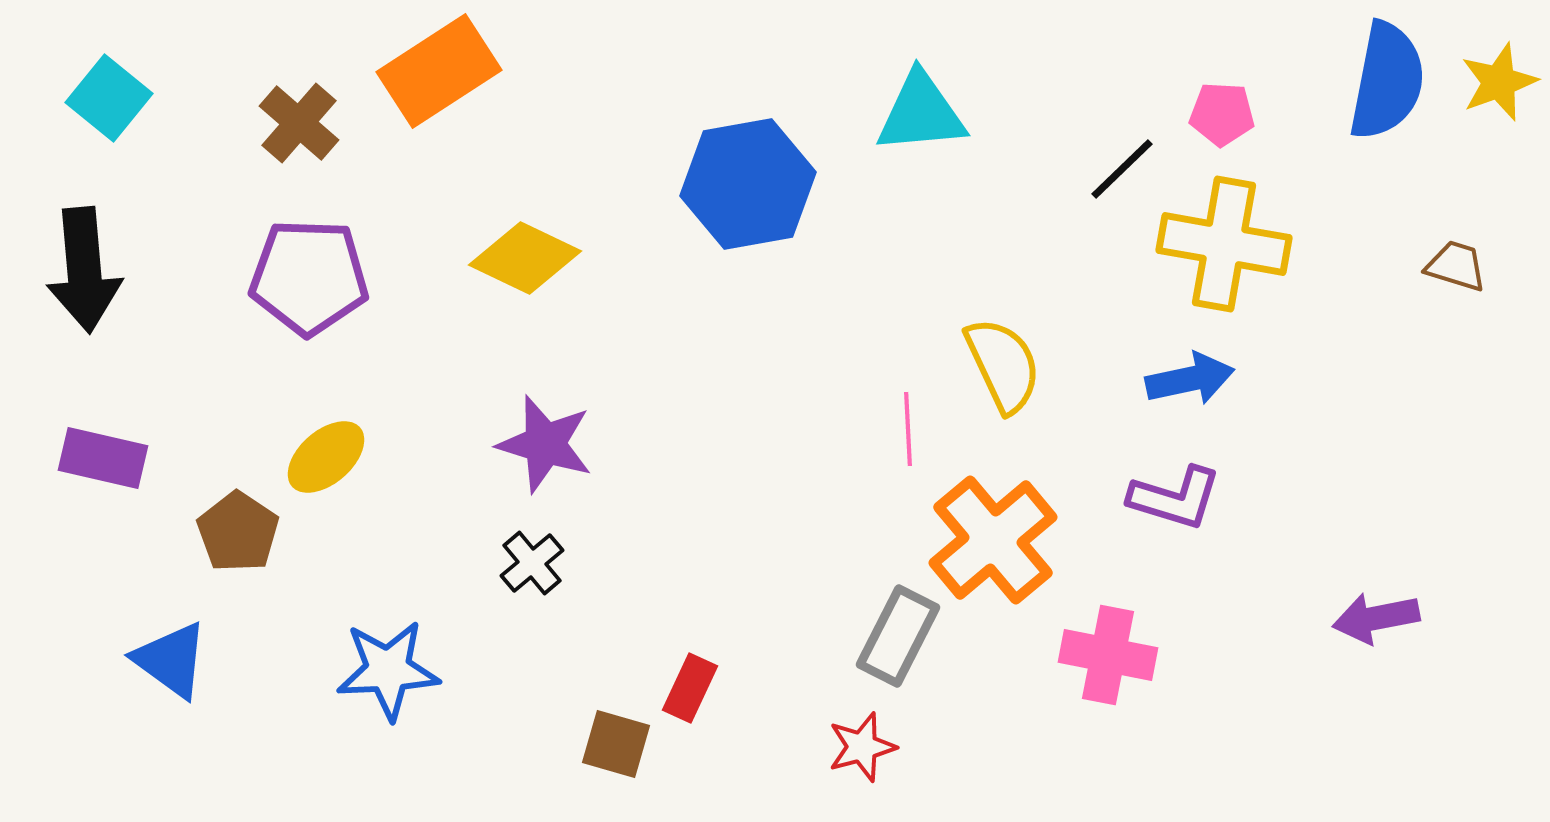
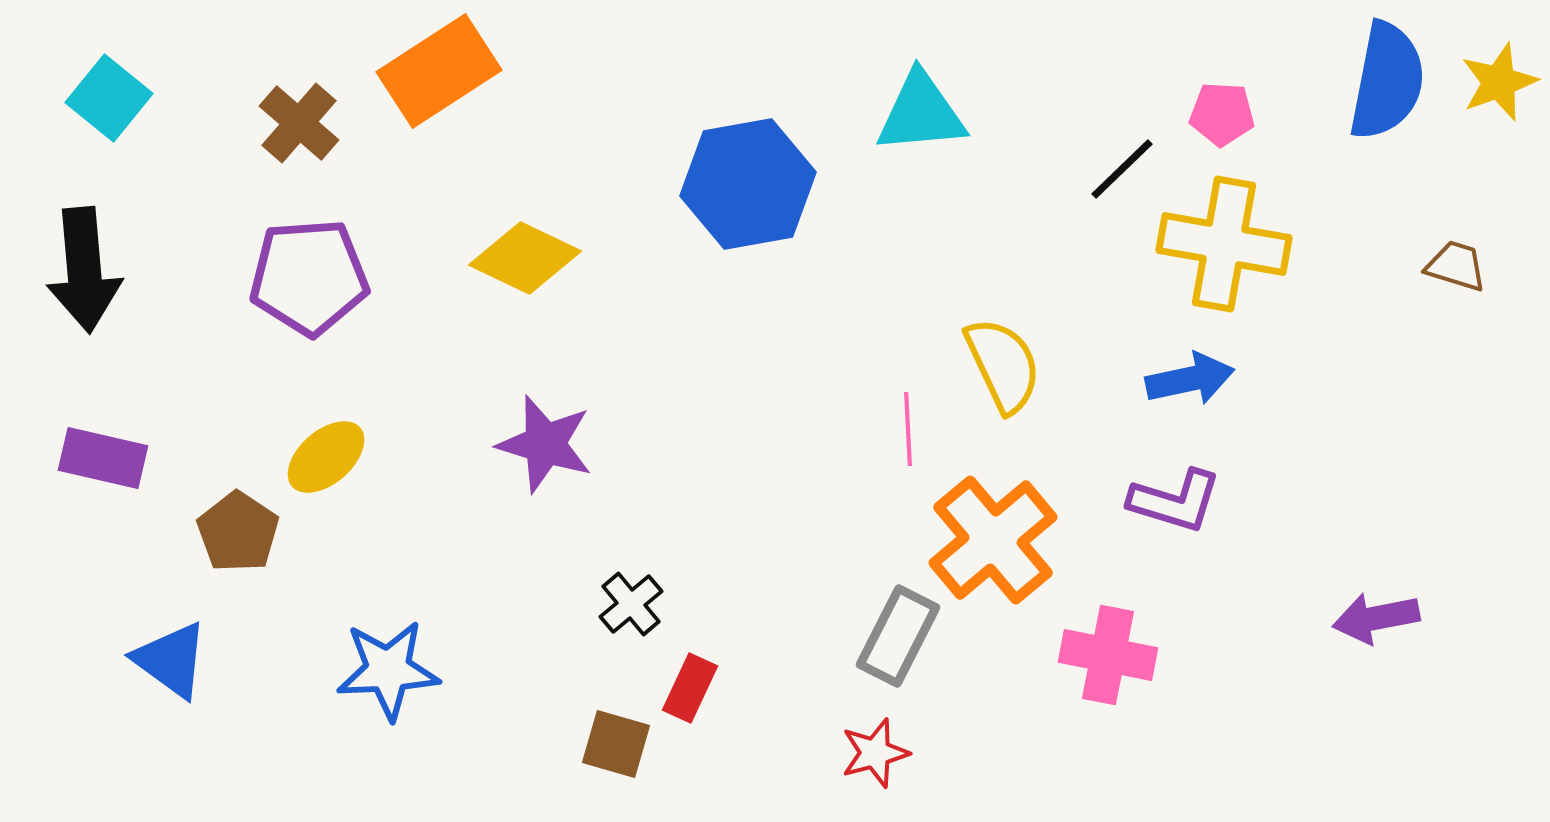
purple pentagon: rotated 6 degrees counterclockwise
purple L-shape: moved 3 px down
black cross: moved 99 px right, 41 px down
red star: moved 13 px right, 6 px down
